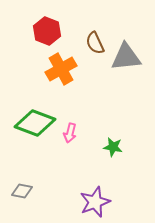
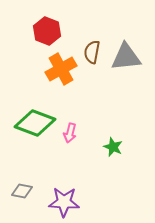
brown semicircle: moved 3 px left, 9 px down; rotated 35 degrees clockwise
green star: rotated 12 degrees clockwise
purple star: moved 31 px left; rotated 24 degrees clockwise
